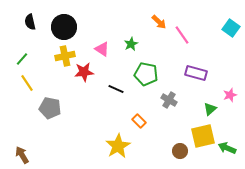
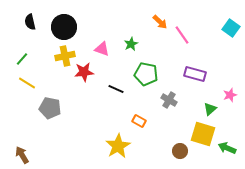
orange arrow: moved 1 px right
pink triangle: rotated 14 degrees counterclockwise
purple rectangle: moved 1 px left, 1 px down
yellow line: rotated 24 degrees counterclockwise
orange rectangle: rotated 16 degrees counterclockwise
yellow square: moved 2 px up; rotated 30 degrees clockwise
